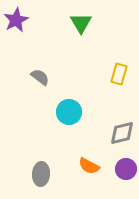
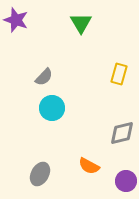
purple star: rotated 25 degrees counterclockwise
gray semicircle: moved 4 px right; rotated 96 degrees clockwise
cyan circle: moved 17 px left, 4 px up
purple circle: moved 12 px down
gray ellipse: moved 1 px left; rotated 25 degrees clockwise
